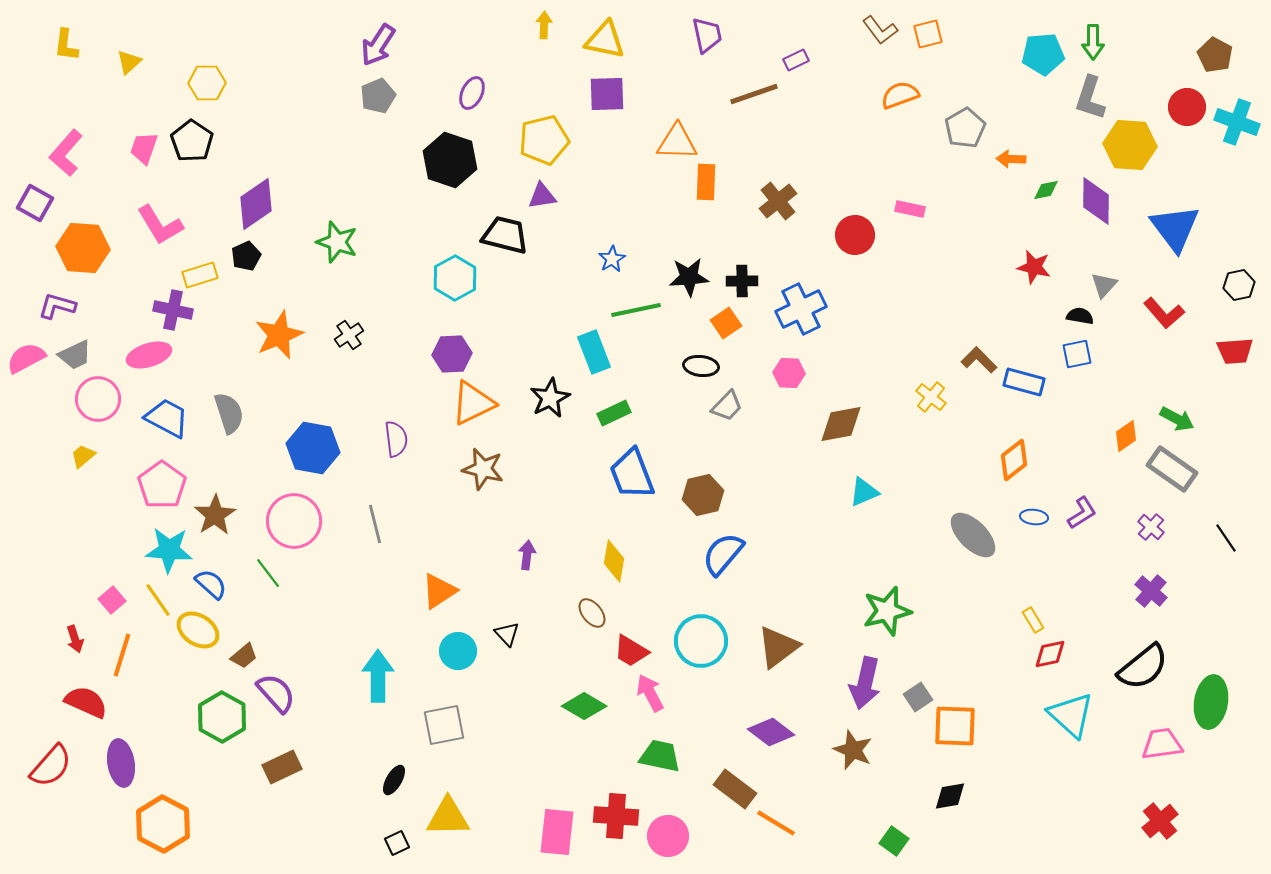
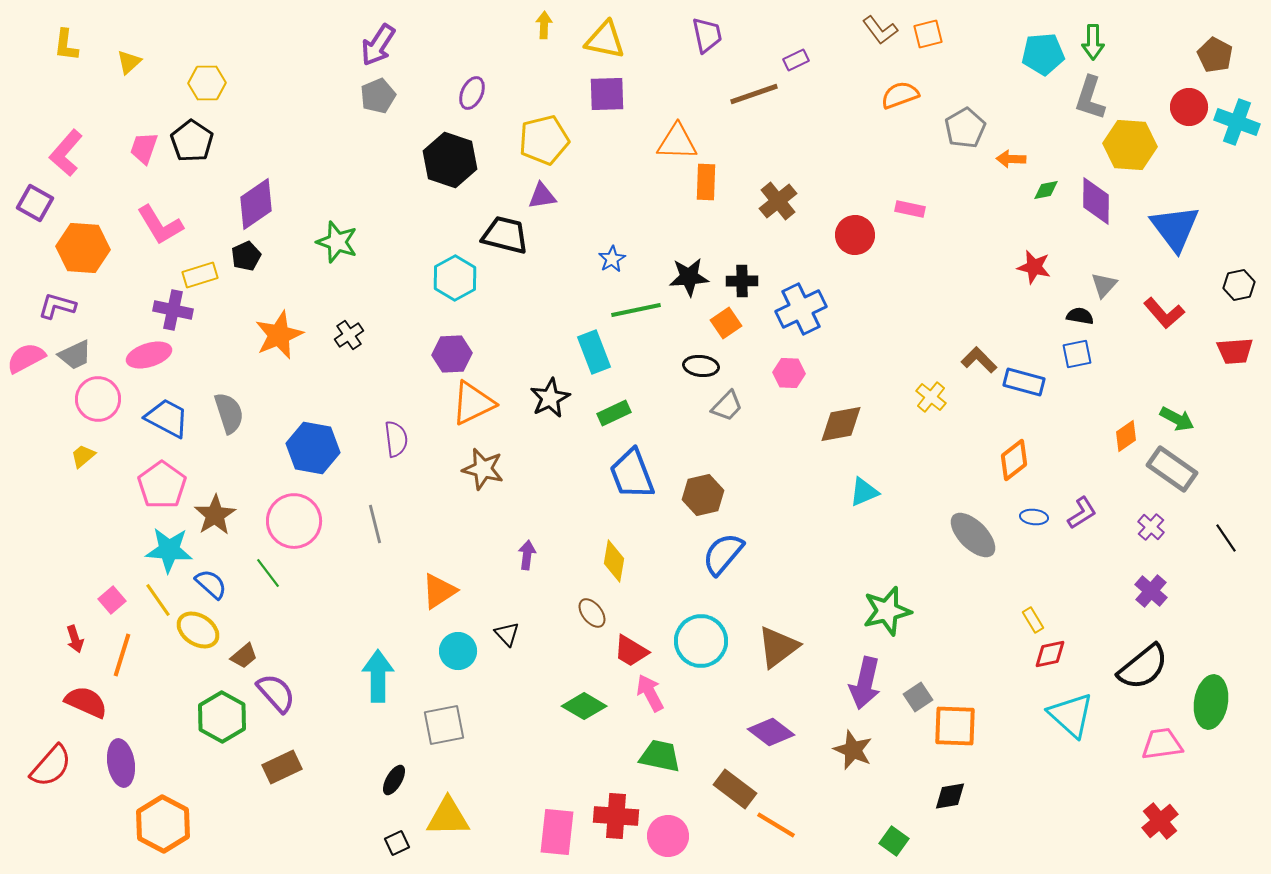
red circle at (1187, 107): moved 2 px right
orange line at (776, 823): moved 2 px down
